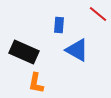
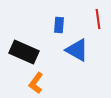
red line: moved 5 px down; rotated 42 degrees clockwise
orange L-shape: rotated 25 degrees clockwise
